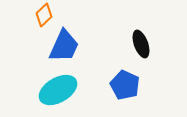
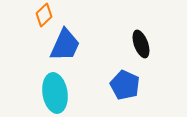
blue trapezoid: moved 1 px right, 1 px up
cyan ellipse: moved 3 px left, 3 px down; rotated 69 degrees counterclockwise
